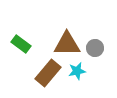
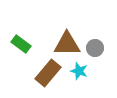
cyan star: moved 2 px right; rotated 30 degrees clockwise
